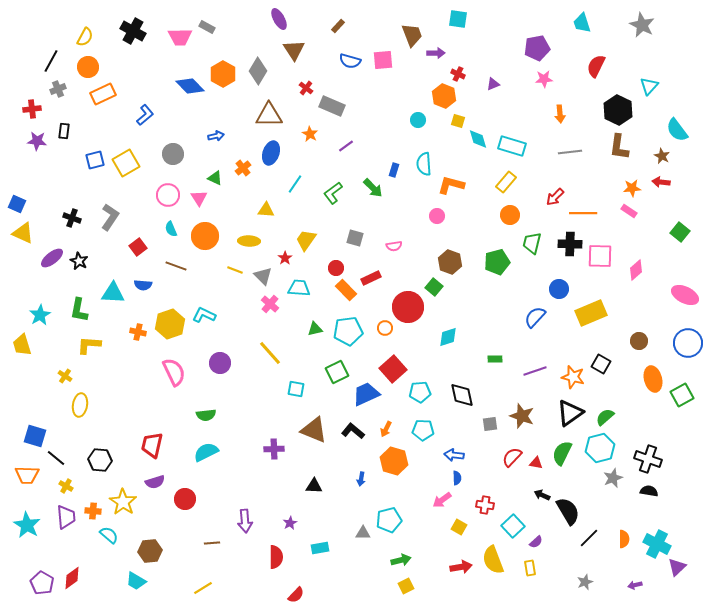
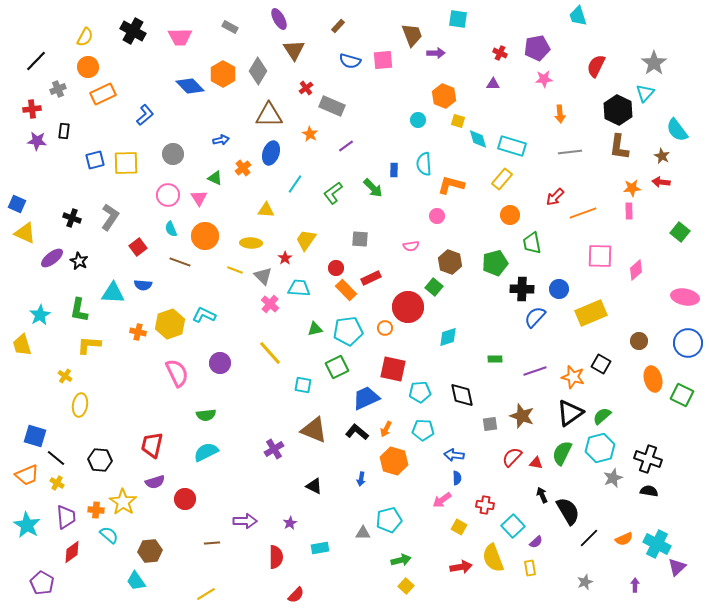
cyan trapezoid at (582, 23): moved 4 px left, 7 px up
gray star at (642, 25): moved 12 px right, 38 px down; rotated 10 degrees clockwise
gray rectangle at (207, 27): moved 23 px right
black line at (51, 61): moved 15 px left; rotated 15 degrees clockwise
red cross at (458, 74): moved 42 px right, 21 px up
purple triangle at (493, 84): rotated 24 degrees clockwise
cyan triangle at (649, 86): moved 4 px left, 7 px down
red cross at (306, 88): rotated 16 degrees clockwise
blue arrow at (216, 136): moved 5 px right, 4 px down
yellow square at (126, 163): rotated 28 degrees clockwise
blue rectangle at (394, 170): rotated 16 degrees counterclockwise
yellow rectangle at (506, 182): moved 4 px left, 3 px up
pink rectangle at (629, 211): rotated 56 degrees clockwise
orange line at (583, 213): rotated 20 degrees counterclockwise
yellow triangle at (23, 233): moved 2 px right
gray square at (355, 238): moved 5 px right, 1 px down; rotated 12 degrees counterclockwise
yellow ellipse at (249, 241): moved 2 px right, 2 px down
green trapezoid at (532, 243): rotated 25 degrees counterclockwise
black cross at (570, 244): moved 48 px left, 45 px down
pink semicircle at (394, 246): moved 17 px right
green pentagon at (497, 262): moved 2 px left, 1 px down
brown line at (176, 266): moved 4 px right, 4 px up
pink ellipse at (685, 295): moved 2 px down; rotated 16 degrees counterclockwise
red square at (393, 369): rotated 36 degrees counterclockwise
pink semicircle at (174, 372): moved 3 px right, 1 px down
green square at (337, 372): moved 5 px up
cyan square at (296, 389): moved 7 px right, 4 px up
blue trapezoid at (366, 394): moved 4 px down
green square at (682, 395): rotated 35 degrees counterclockwise
green semicircle at (605, 417): moved 3 px left, 1 px up
black L-shape at (353, 431): moved 4 px right, 1 px down
purple cross at (274, 449): rotated 30 degrees counterclockwise
orange trapezoid at (27, 475): rotated 25 degrees counterclockwise
yellow cross at (66, 486): moved 9 px left, 3 px up
black triangle at (314, 486): rotated 24 degrees clockwise
black arrow at (542, 495): rotated 42 degrees clockwise
orange cross at (93, 511): moved 3 px right, 1 px up
purple arrow at (245, 521): rotated 85 degrees counterclockwise
orange semicircle at (624, 539): rotated 66 degrees clockwise
yellow semicircle at (493, 560): moved 2 px up
red diamond at (72, 578): moved 26 px up
cyan trapezoid at (136, 581): rotated 25 degrees clockwise
purple arrow at (635, 585): rotated 104 degrees clockwise
yellow square at (406, 586): rotated 21 degrees counterclockwise
yellow line at (203, 588): moved 3 px right, 6 px down
